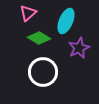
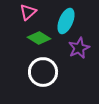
pink triangle: moved 1 px up
